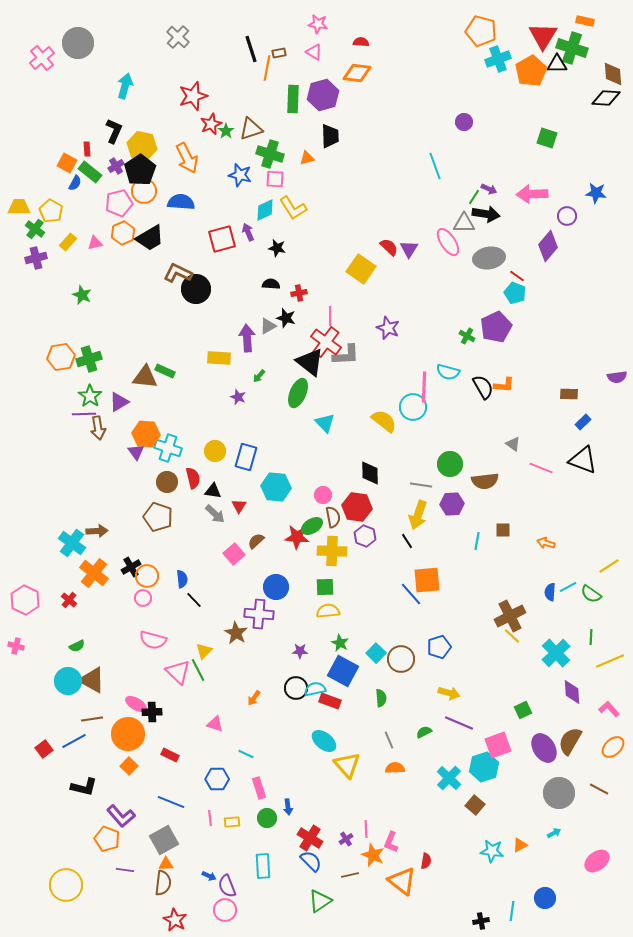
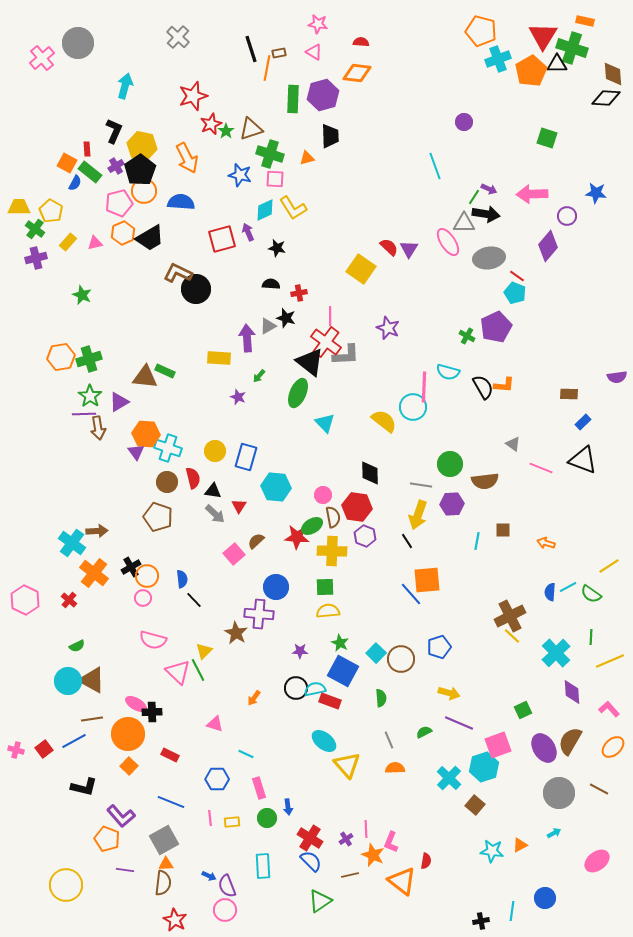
pink cross at (16, 646): moved 104 px down
